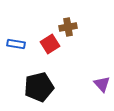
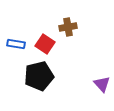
red square: moved 5 px left; rotated 24 degrees counterclockwise
black pentagon: moved 11 px up
